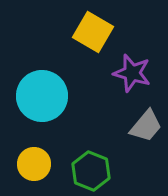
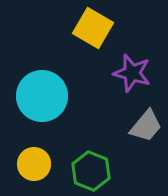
yellow square: moved 4 px up
